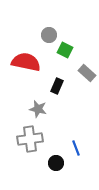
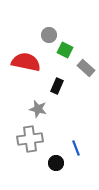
gray rectangle: moved 1 px left, 5 px up
